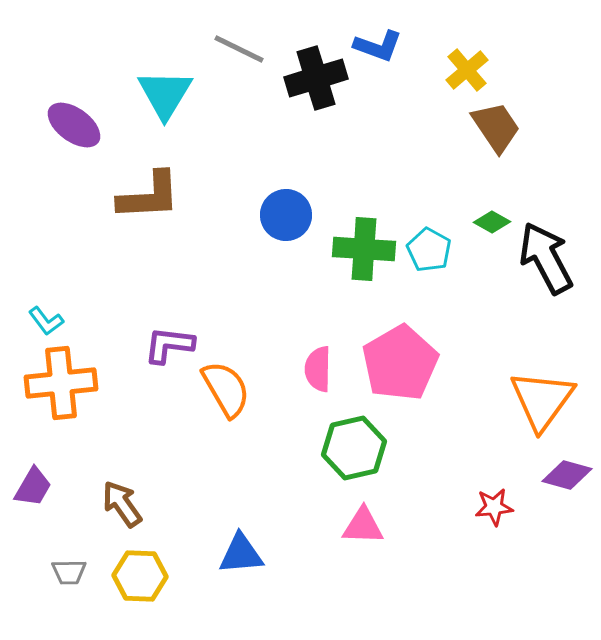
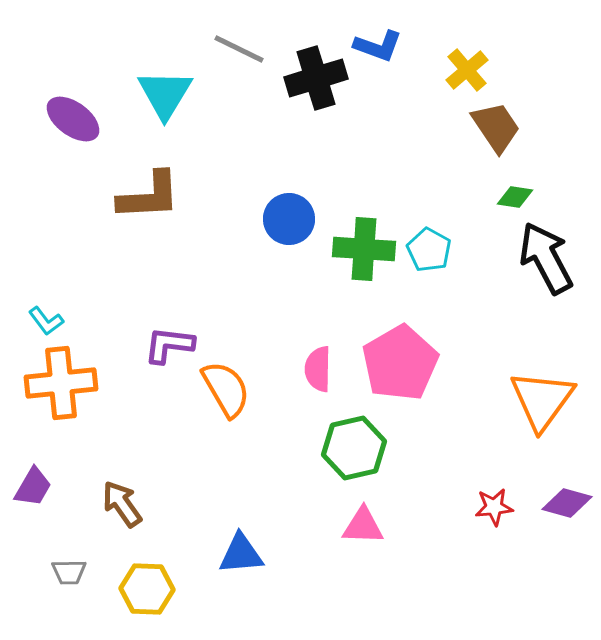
purple ellipse: moved 1 px left, 6 px up
blue circle: moved 3 px right, 4 px down
green diamond: moved 23 px right, 25 px up; rotated 21 degrees counterclockwise
purple diamond: moved 28 px down
yellow hexagon: moved 7 px right, 13 px down
